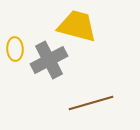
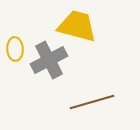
brown line: moved 1 px right, 1 px up
